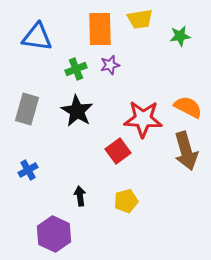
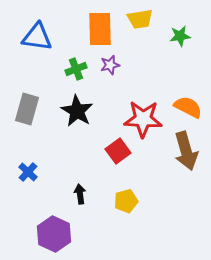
blue cross: moved 2 px down; rotated 18 degrees counterclockwise
black arrow: moved 2 px up
